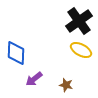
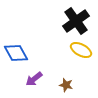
black cross: moved 3 px left
blue diamond: rotated 30 degrees counterclockwise
